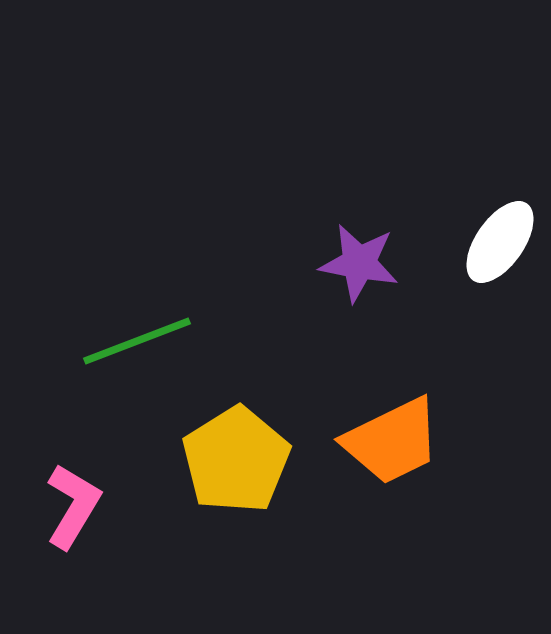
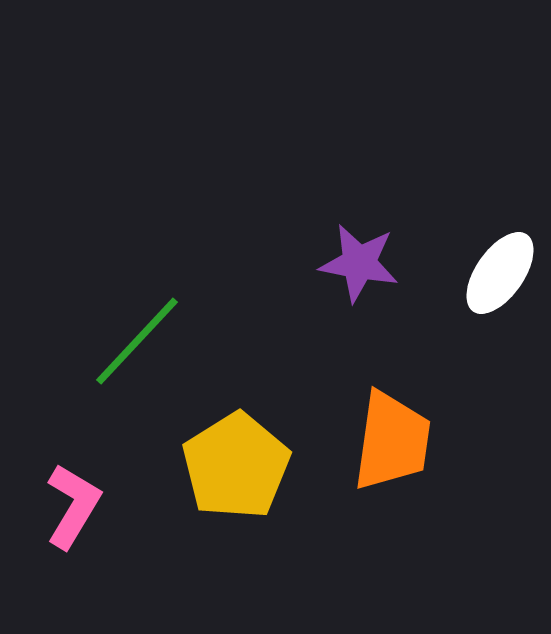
white ellipse: moved 31 px down
green line: rotated 26 degrees counterclockwise
orange trapezoid: rotated 56 degrees counterclockwise
yellow pentagon: moved 6 px down
